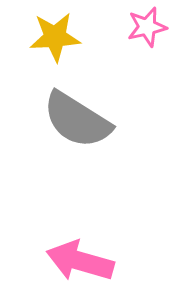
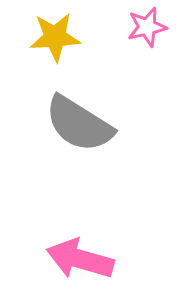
gray semicircle: moved 2 px right, 4 px down
pink arrow: moved 2 px up
